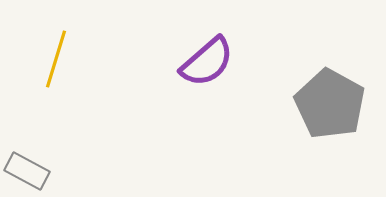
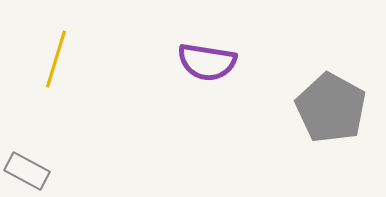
purple semicircle: rotated 50 degrees clockwise
gray pentagon: moved 1 px right, 4 px down
